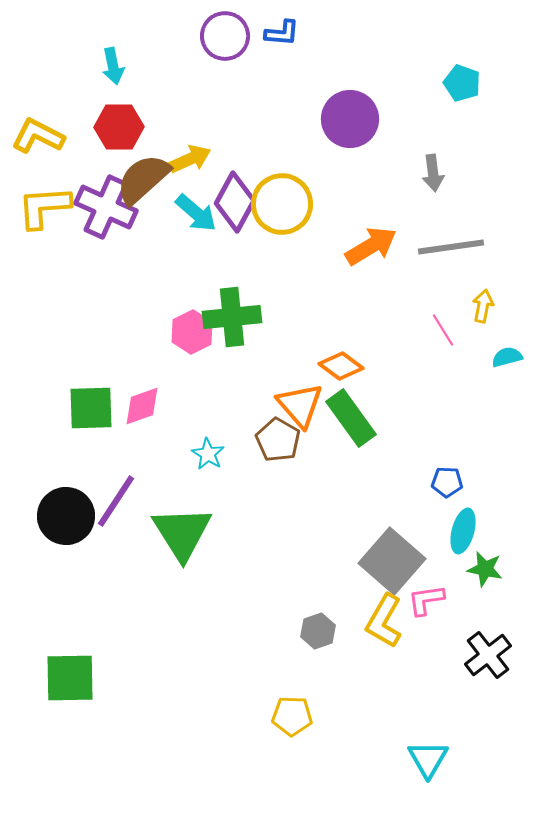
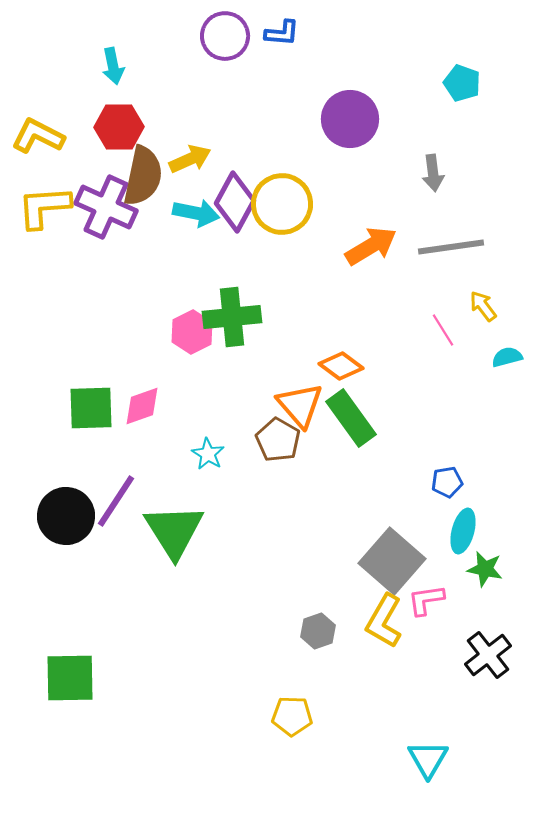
brown semicircle at (143, 179): moved 3 px up; rotated 144 degrees clockwise
cyan arrow at (196, 213): rotated 30 degrees counterclockwise
yellow arrow at (483, 306): rotated 48 degrees counterclockwise
blue pentagon at (447, 482): rotated 12 degrees counterclockwise
green triangle at (182, 533): moved 8 px left, 2 px up
